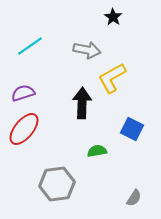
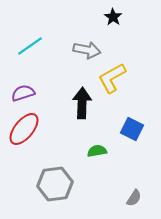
gray hexagon: moved 2 px left
